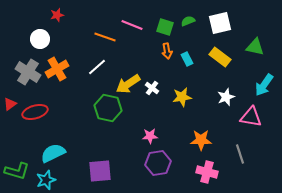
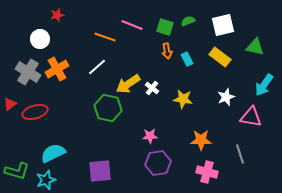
white square: moved 3 px right, 2 px down
yellow star: moved 1 px right, 2 px down; rotated 18 degrees clockwise
